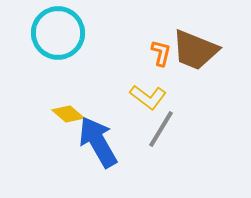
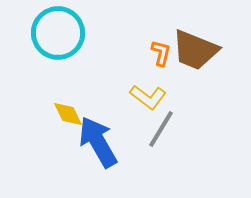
yellow diamond: rotated 24 degrees clockwise
